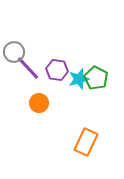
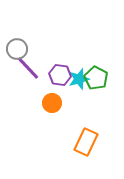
gray circle: moved 3 px right, 3 px up
purple hexagon: moved 3 px right, 5 px down
orange circle: moved 13 px right
